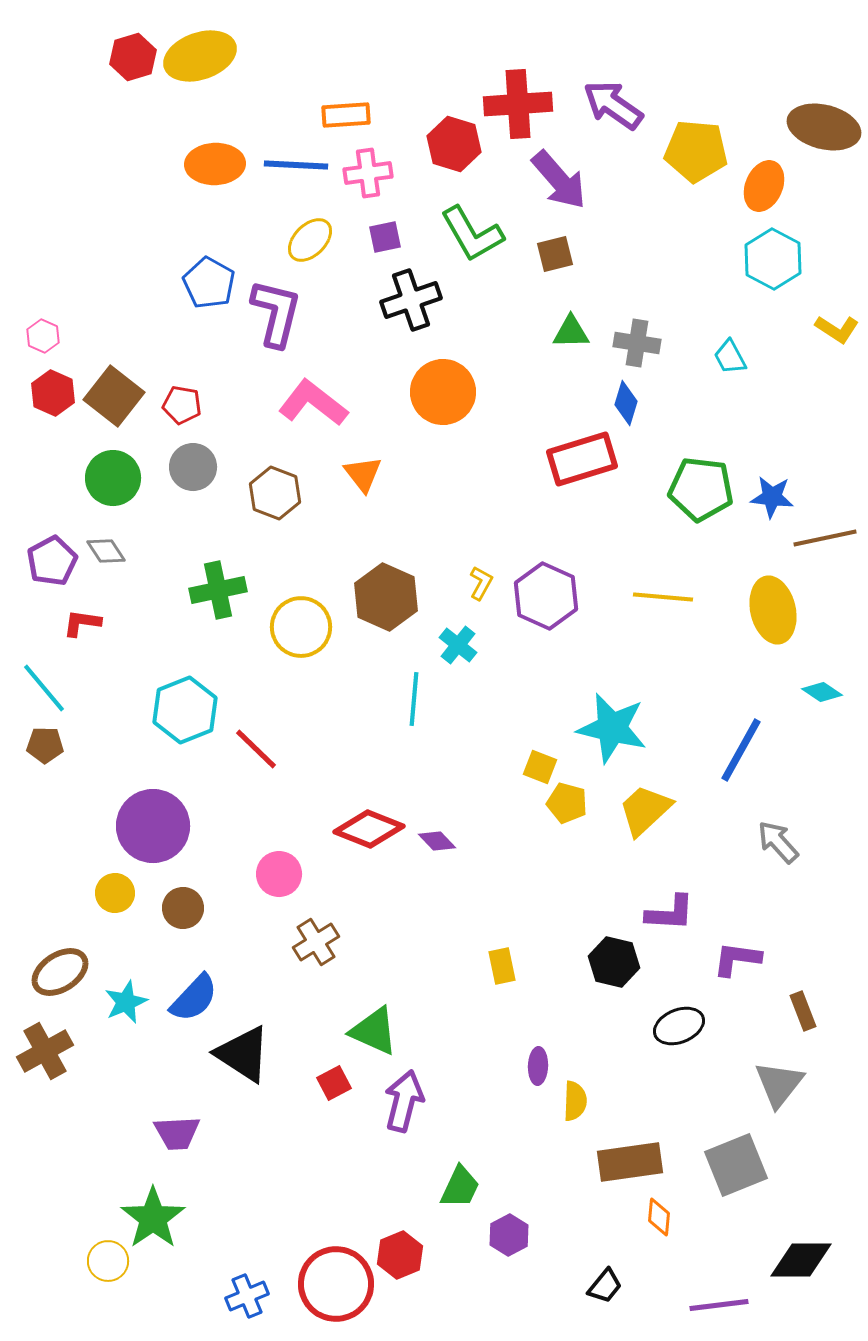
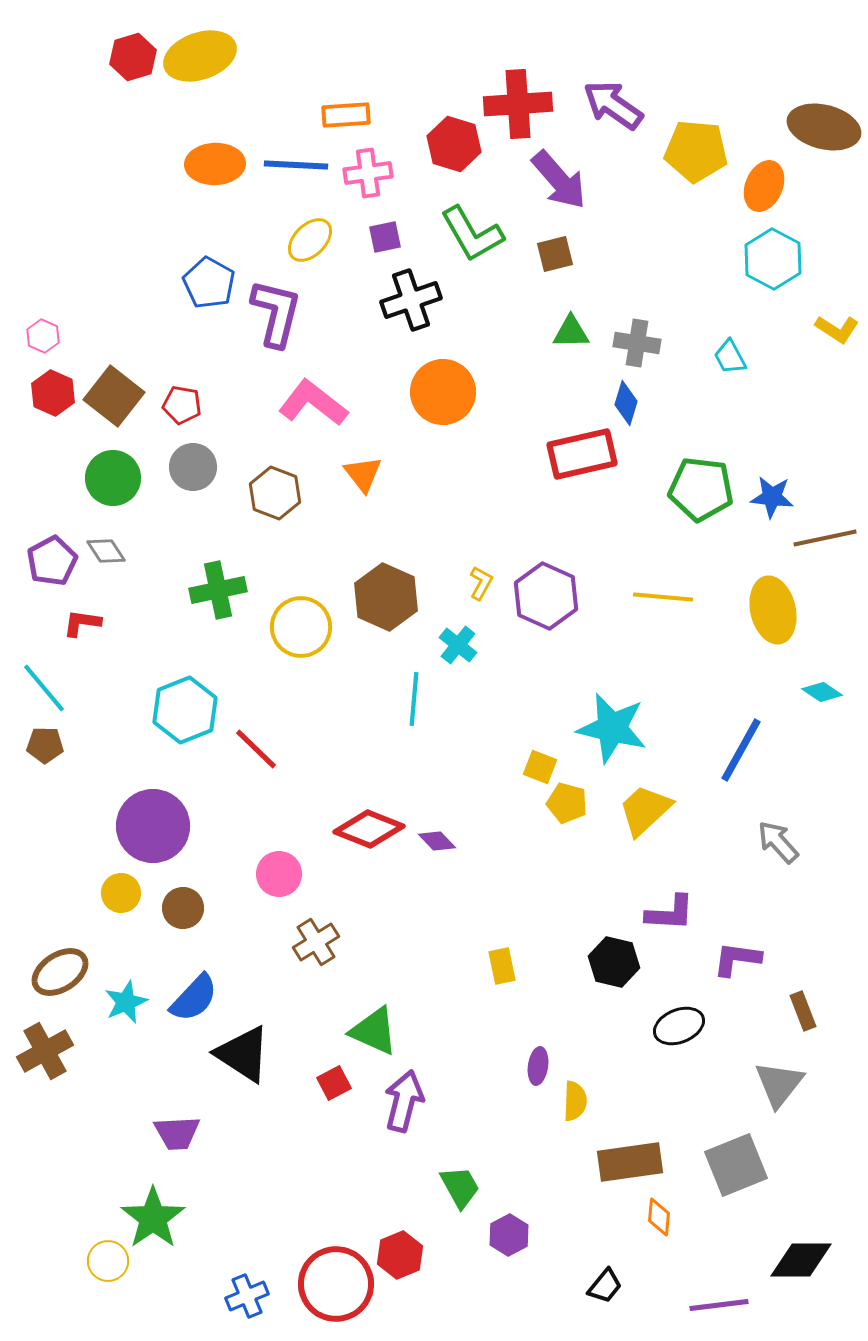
red rectangle at (582, 459): moved 5 px up; rotated 4 degrees clockwise
yellow circle at (115, 893): moved 6 px right
purple ellipse at (538, 1066): rotated 6 degrees clockwise
green trapezoid at (460, 1187): rotated 54 degrees counterclockwise
